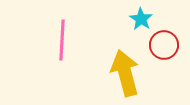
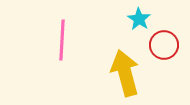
cyan star: moved 2 px left
